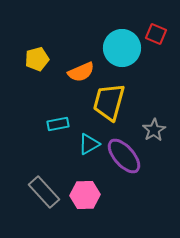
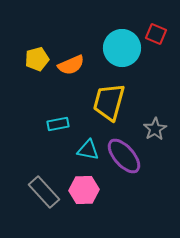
orange semicircle: moved 10 px left, 7 px up
gray star: moved 1 px right, 1 px up
cyan triangle: moved 1 px left, 6 px down; rotated 40 degrees clockwise
pink hexagon: moved 1 px left, 5 px up
